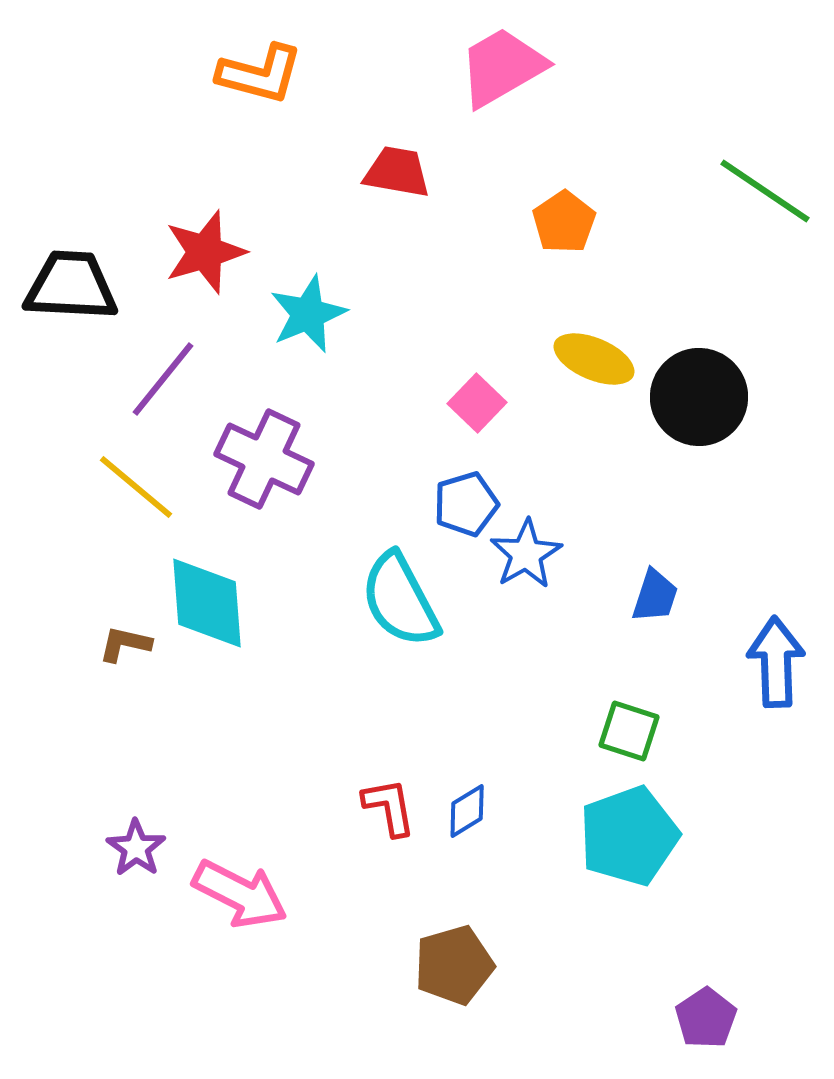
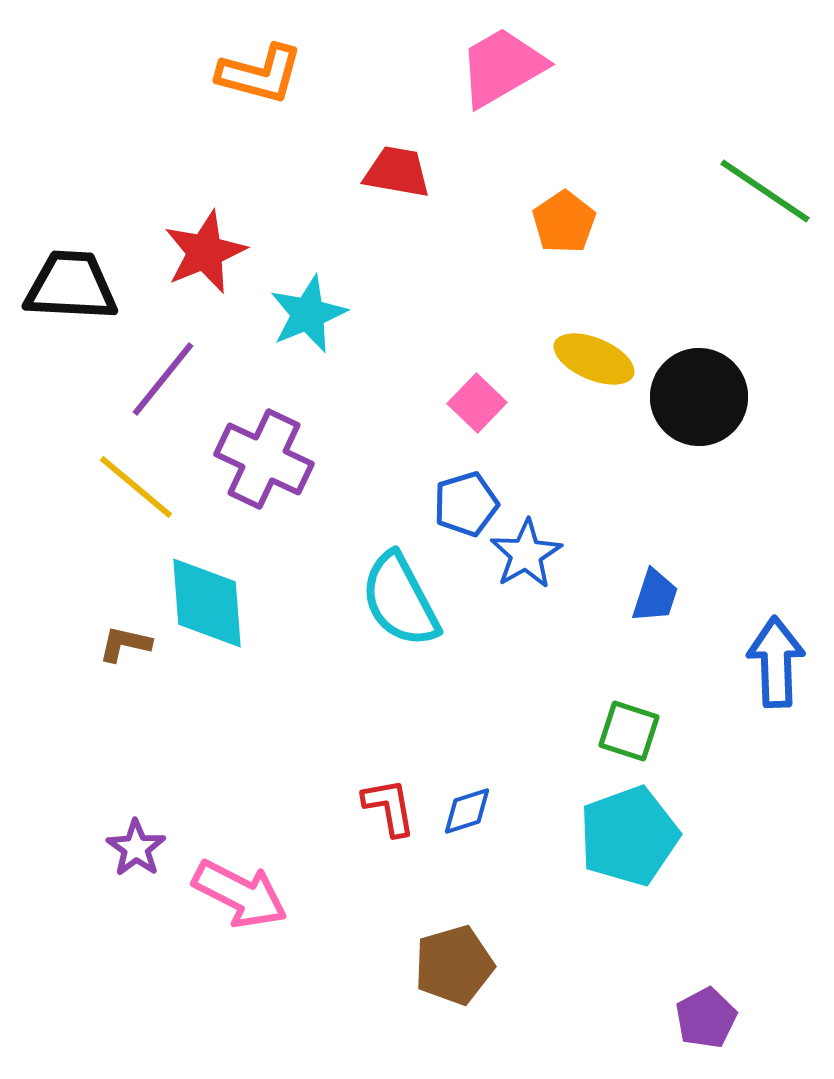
red star: rotated 6 degrees counterclockwise
blue diamond: rotated 14 degrees clockwise
purple pentagon: rotated 6 degrees clockwise
